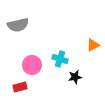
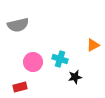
pink circle: moved 1 px right, 3 px up
